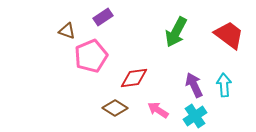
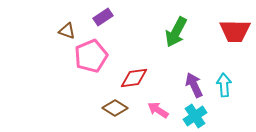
red trapezoid: moved 6 px right, 4 px up; rotated 144 degrees clockwise
